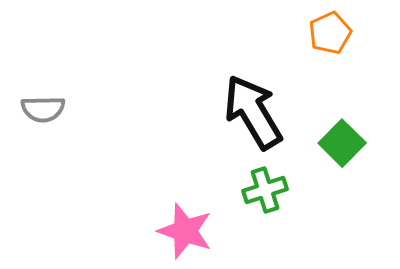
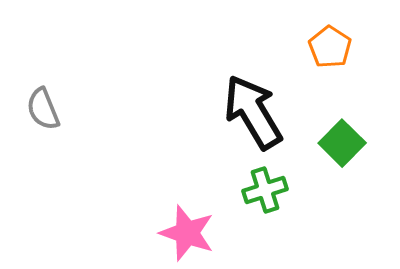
orange pentagon: moved 14 px down; rotated 15 degrees counterclockwise
gray semicircle: rotated 69 degrees clockwise
pink star: moved 2 px right, 2 px down
